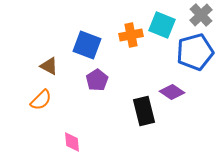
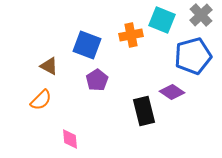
cyan square: moved 5 px up
blue pentagon: moved 2 px left, 4 px down
pink diamond: moved 2 px left, 3 px up
